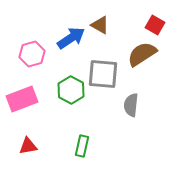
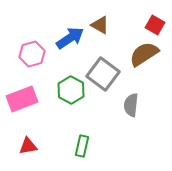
blue arrow: moved 1 px left
brown semicircle: moved 2 px right
gray square: rotated 32 degrees clockwise
